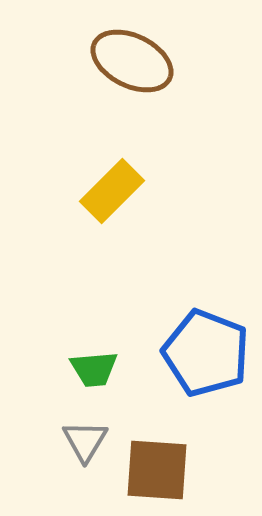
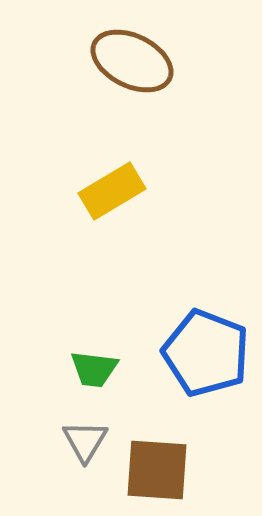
yellow rectangle: rotated 14 degrees clockwise
green trapezoid: rotated 12 degrees clockwise
